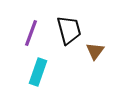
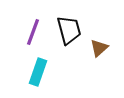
purple line: moved 2 px right, 1 px up
brown triangle: moved 4 px right, 3 px up; rotated 12 degrees clockwise
